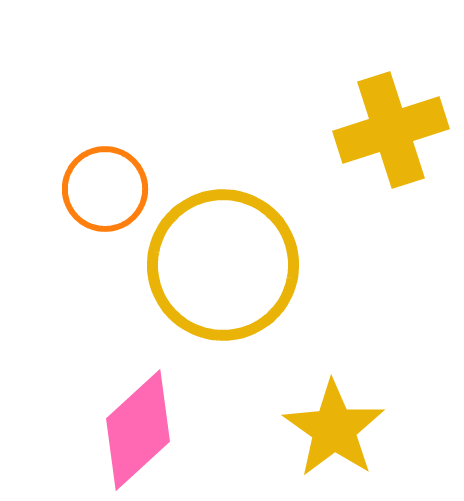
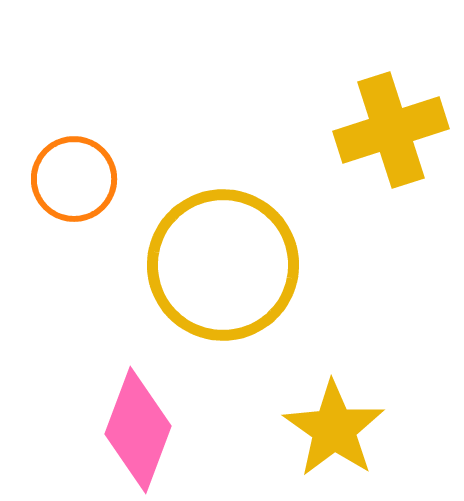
orange circle: moved 31 px left, 10 px up
pink diamond: rotated 27 degrees counterclockwise
